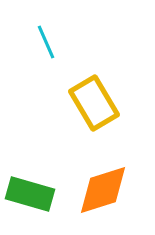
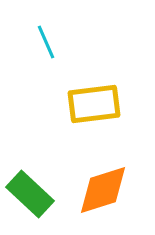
yellow rectangle: moved 1 px down; rotated 66 degrees counterclockwise
green rectangle: rotated 27 degrees clockwise
